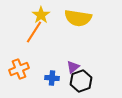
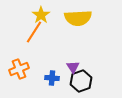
yellow semicircle: rotated 12 degrees counterclockwise
purple triangle: rotated 24 degrees counterclockwise
